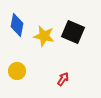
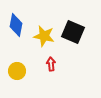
blue diamond: moved 1 px left
red arrow: moved 12 px left, 15 px up; rotated 40 degrees counterclockwise
